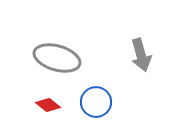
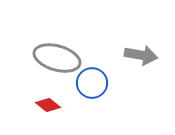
gray arrow: rotated 64 degrees counterclockwise
blue circle: moved 4 px left, 19 px up
